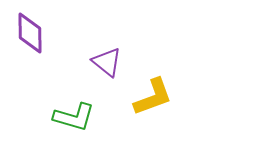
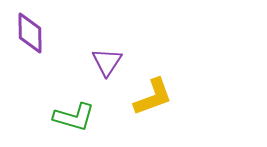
purple triangle: rotated 24 degrees clockwise
